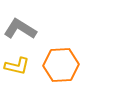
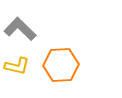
gray L-shape: rotated 12 degrees clockwise
